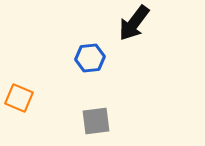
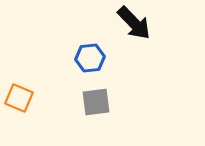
black arrow: rotated 81 degrees counterclockwise
gray square: moved 19 px up
